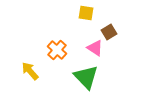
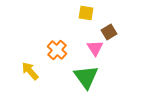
pink triangle: rotated 24 degrees clockwise
green triangle: rotated 8 degrees clockwise
